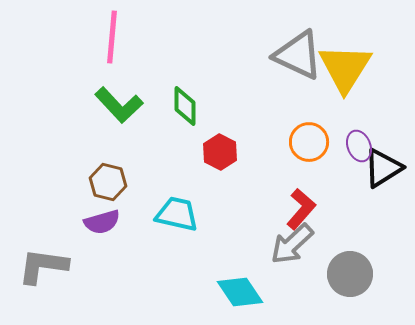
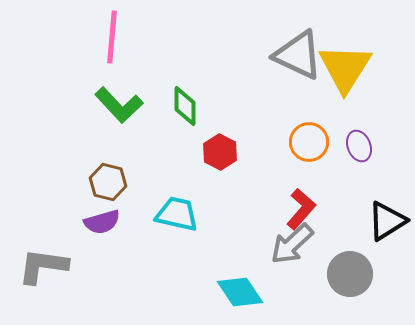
black triangle: moved 4 px right, 53 px down
